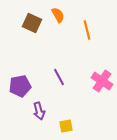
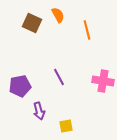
pink cross: moved 1 px right; rotated 25 degrees counterclockwise
